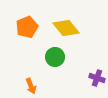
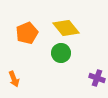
orange pentagon: moved 6 px down
green circle: moved 6 px right, 4 px up
orange arrow: moved 17 px left, 7 px up
